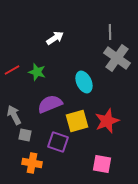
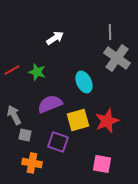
yellow square: moved 1 px right, 1 px up
